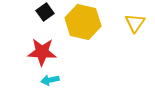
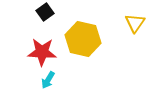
yellow hexagon: moved 17 px down
cyan arrow: moved 2 px left; rotated 48 degrees counterclockwise
